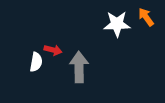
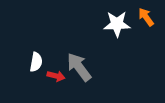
red arrow: moved 3 px right, 26 px down
gray arrow: rotated 36 degrees counterclockwise
